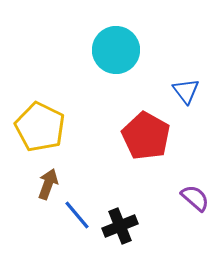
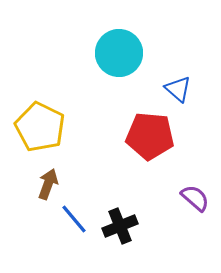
cyan circle: moved 3 px right, 3 px down
blue triangle: moved 8 px left, 2 px up; rotated 12 degrees counterclockwise
red pentagon: moved 4 px right; rotated 24 degrees counterclockwise
blue line: moved 3 px left, 4 px down
